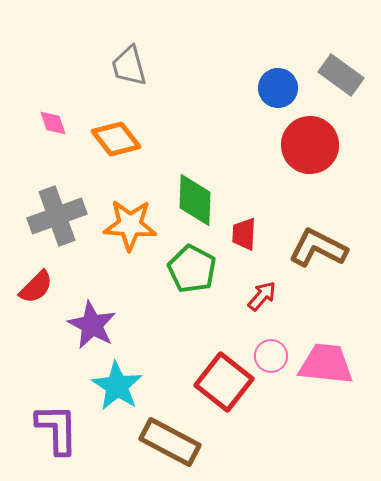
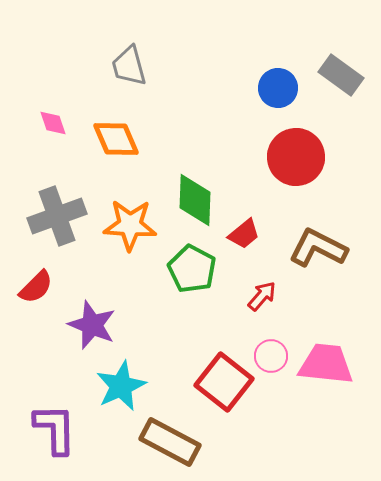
orange diamond: rotated 15 degrees clockwise
red circle: moved 14 px left, 12 px down
red trapezoid: rotated 132 degrees counterclockwise
purple star: rotated 6 degrees counterclockwise
cyan star: moved 4 px right; rotated 15 degrees clockwise
purple L-shape: moved 2 px left
